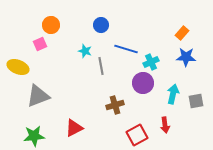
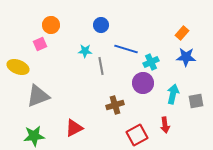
cyan star: rotated 16 degrees counterclockwise
